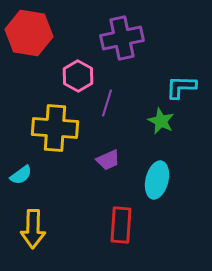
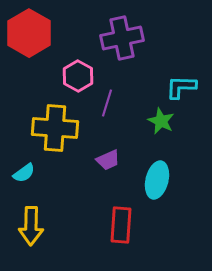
red hexagon: rotated 21 degrees clockwise
cyan semicircle: moved 3 px right, 2 px up
yellow arrow: moved 2 px left, 3 px up
